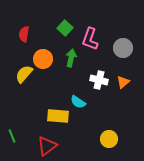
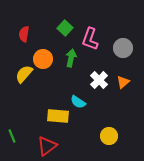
white cross: rotated 30 degrees clockwise
yellow circle: moved 3 px up
